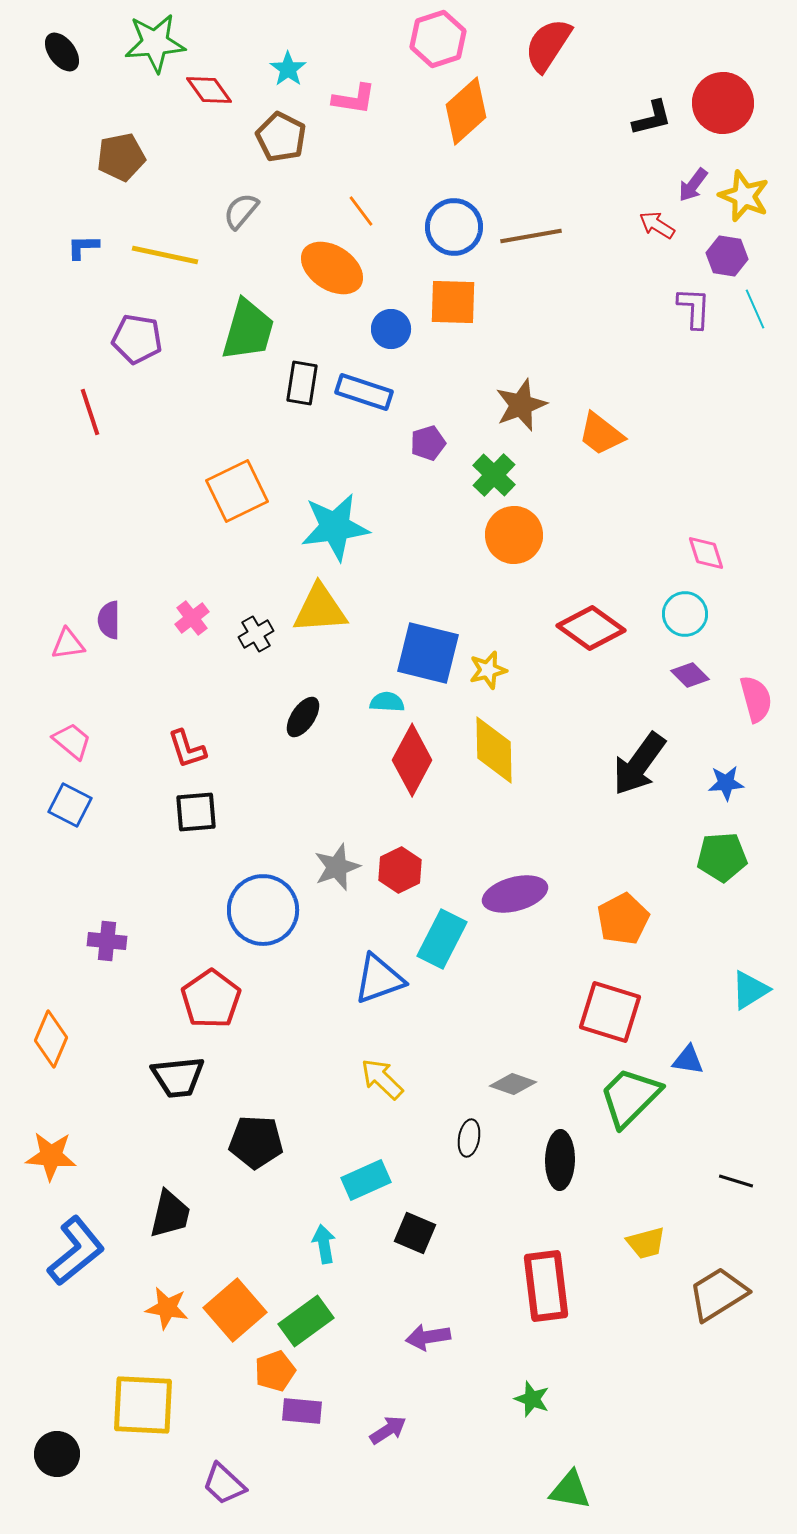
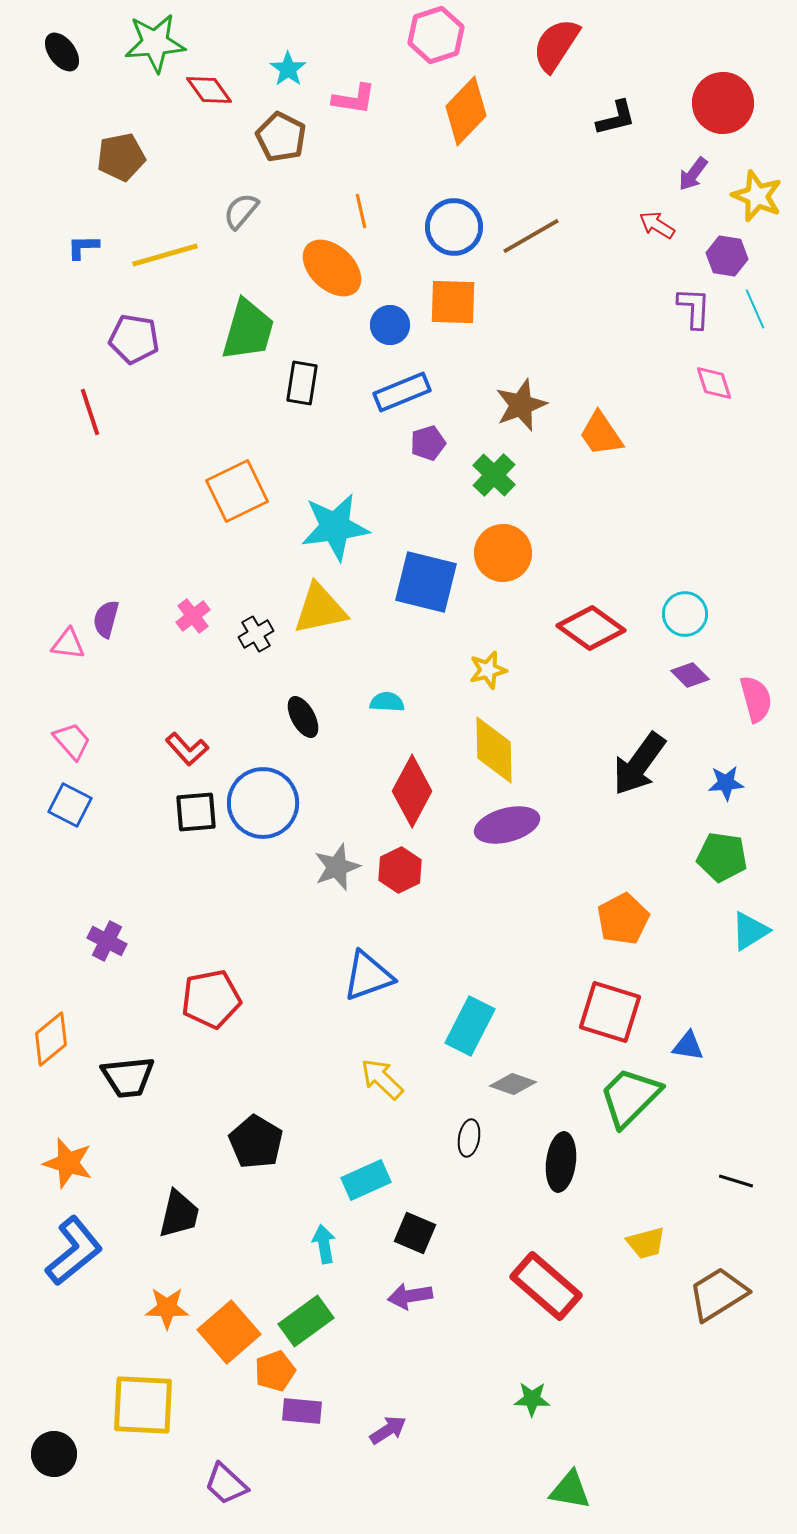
pink hexagon at (438, 39): moved 2 px left, 4 px up
red semicircle at (548, 45): moved 8 px right
orange diamond at (466, 111): rotated 4 degrees counterclockwise
black L-shape at (652, 118): moved 36 px left
purple arrow at (693, 185): moved 11 px up
yellow star at (744, 196): moved 13 px right
orange line at (361, 211): rotated 24 degrees clockwise
brown line at (531, 236): rotated 20 degrees counterclockwise
yellow line at (165, 255): rotated 28 degrees counterclockwise
orange ellipse at (332, 268): rotated 10 degrees clockwise
blue circle at (391, 329): moved 1 px left, 4 px up
purple pentagon at (137, 339): moved 3 px left
blue rectangle at (364, 392): moved 38 px right; rotated 40 degrees counterclockwise
orange trapezoid at (601, 434): rotated 18 degrees clockwise
orange circle at (514, 535): moved 11 px left, 18 px down
pink diamond at (706, 553): moved 8 px right, 170 px up
yellow triangle at (320, 609): rotated 8 degrees counterclockwise
pink cross at (192, 618): moved 1 px right, 2 px up
purple semicircle at (109, 620): moved 3 px left, 1 px up; rotated 15 degrees clockwise
pink triangle at (68, 644): rotated 15 degrees clockwise
blue square at (428, 653): moved 2 px left, 71 px up
black ellipse at (303, 717): rotated 63 degrees counterclockwise
pink trapezoid at (72, 741): rotated 9 degrees clockwise
red L-shape at (187, 749): rotated 24 degrees counterclockwise
red diamond at (412, 760): moved 31 px down
green pentagon at (722, 857): rotated 12 degrees clockwise
purple ellipse at (515, 894): moved 8 px left, 69 px up
blue circle at (263, 910): moved 107 px up
cyan rectangle at (442, 939): moved 28 px right, 87 px down
purple cross at (107, 941): rotated 21 degrees clockwise
blue triangle at (379, 979): moved 11 px left, 3 px up
cyan triangle at (750, 990): moved 59 px up
red pentagon at (211, 999): rotated 24 degrees clockwise
orange diamond at (51, 1039): rotated 28 degrees clockwise
blue triangle at (688, 1060): moved 14 px up
black trapezoid at (178, 1077): moved 50 px left
black pentagon at (256, 1142): rotated 28 degrees clockwise
orange star at (51, 1156): moved 17 px right, 7 px down; rotated 12 degrees clockwise
black ellipse at (560, 1160): moved 1 px right, 2 px down; rotated 6 degrees clockwise
black trapezoid at (170, 1214): moved 9 px right
blue L-shape at (76, 1251): moved 2 px left
red rectangle at (546, 1286): rotated 42 degrees counterclockwise
orange star at (167, 1308): rotated 9 degrees counterclockwise
orange square at (235, 1310): moved 6 px left, 22 px down
purple arrow at (428, 1337): moved 18 px left, 41 px up
green star at (532, 1399): rotated 18 degrees counterclockwise
black circle at (57, 1454): moved 3 px left
purple trapezoid at (224, 1484): moved 2 px right
